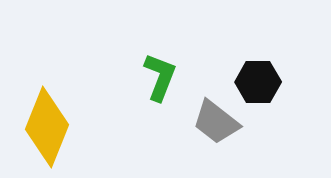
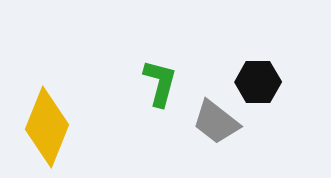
green L-shape: moved 6 px down; rotated 6 degrees counterclockwise
